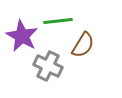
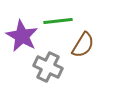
gray cross: moved 1 px down
